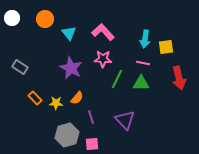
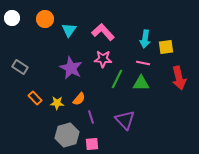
cyan triangle: moved 3 px up; rotated 14 degrees clockwise
orange semicircle: moved 2 px right, 1 px down
yellow star: moved 1 px right
